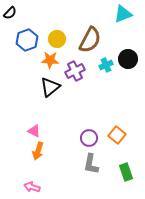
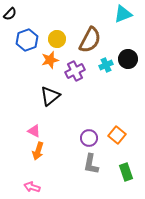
black semicircle: moved 1 px down
orange star: rotated 18 degrees counterclockwise
black triangle: moved 9 px down
